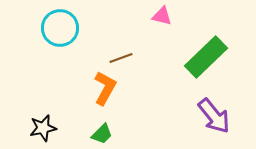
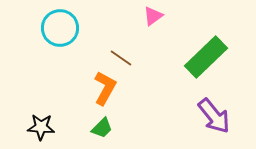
pink triangle: moved 9 px left; rotated 50 degrees counterclockwise
brown line: rotated 55 degrees clockwise
black star: moved 2 px left, 1 px up; rotated 16 degrees clockwise
green trapezoid: moved 6 px up
